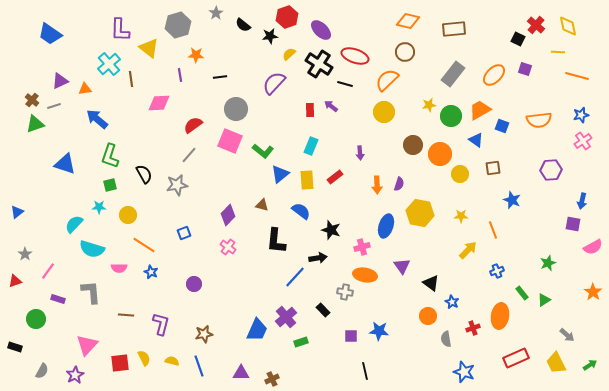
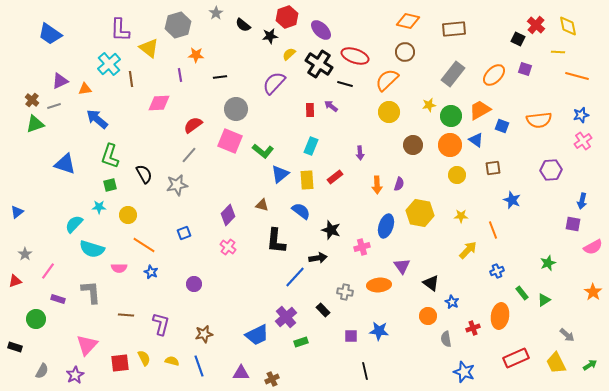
yellow circle at (384, 112): moved 5 px right
orange circle at (440, 154): moved 10 px right, 9 px up
yellow circle at (460, 174): moved 3 px left, 1 px down
orange ellipse at (365, 275): moved 14 px right, 10 px down; rotated 15 degrees counterclockwise
blue trapezoid at (257, 330): moved 5 px down; rotated 40 degrees clockwise
